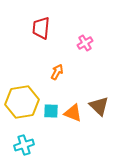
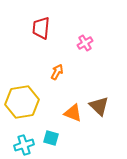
cyan square: moved 27 px down; rotated 14 degrees clockwise
